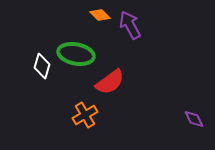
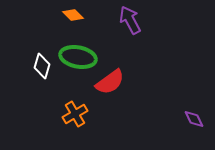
orange diamond: moved 27 px left
purple arrow: moved 5 px up
green ellipse: moved 2 px right, 3 px down
orange cross: moved 10 px left, 1 px up
